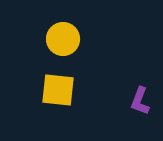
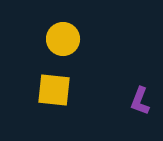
yellow square: moved 4 px left
